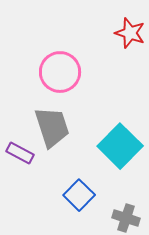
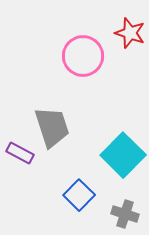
pink circle: moved 23 px right, 16 px up
cyan square: moved 3 px right, 9 px down
gray cross: moved 1 px left, 4 px up
